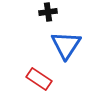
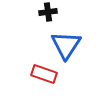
red rectangle: moved 5 px right, 5 px up; rotated 15 degrees counterclockwise
